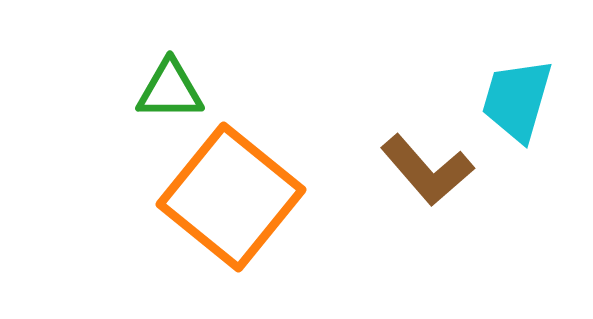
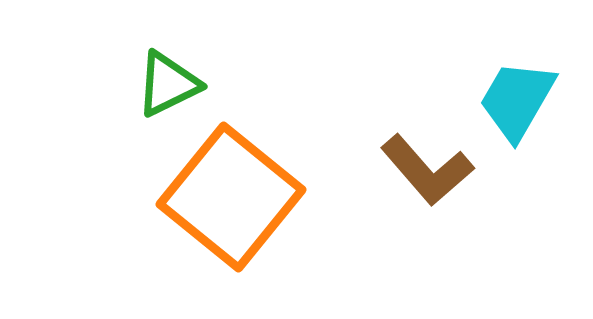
green triangle: moved 2 px left, 6 px up; rotated 26 degrees counterclockwise
cyan trapezoid: rotated 14 degrees clockwise
